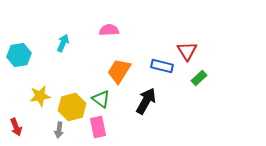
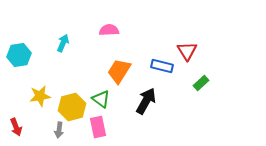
green rectangle: moved 2 px right, 5 px down
